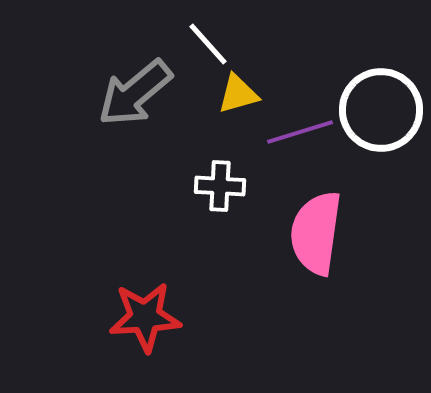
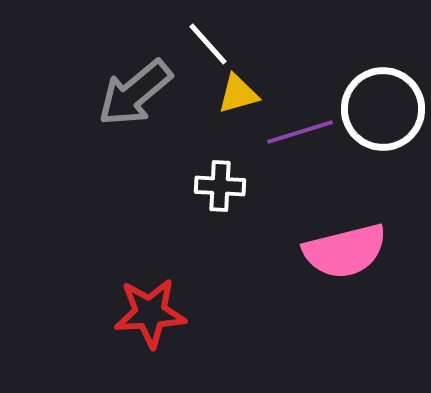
white circle: moved 2 px right, 1 px up
pink semicircle: moved 29 px right, 18 px down; rotated 112 degrees counterclockwise
red star: moved 5 px right, 4 px up
